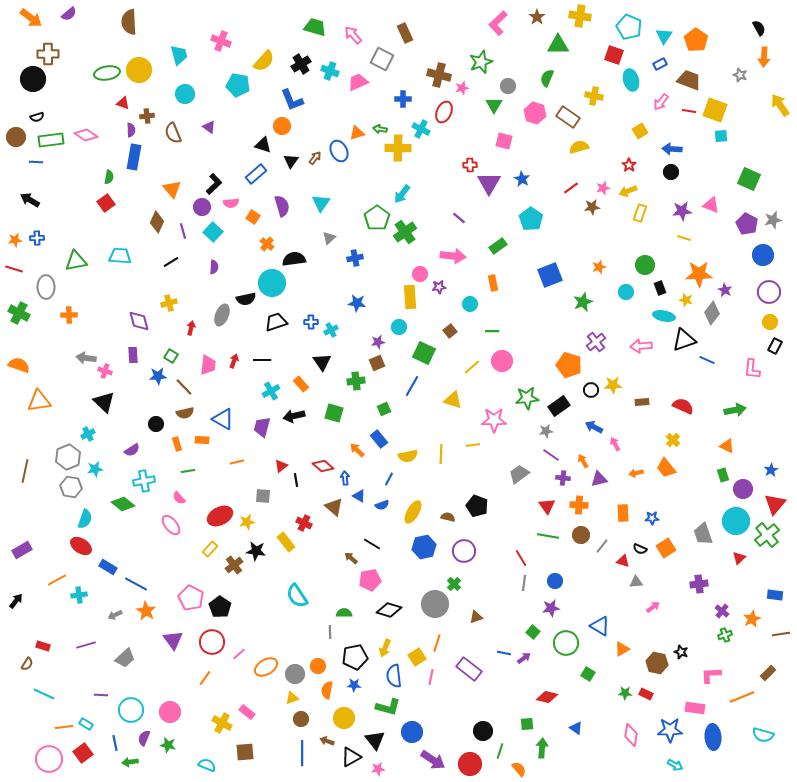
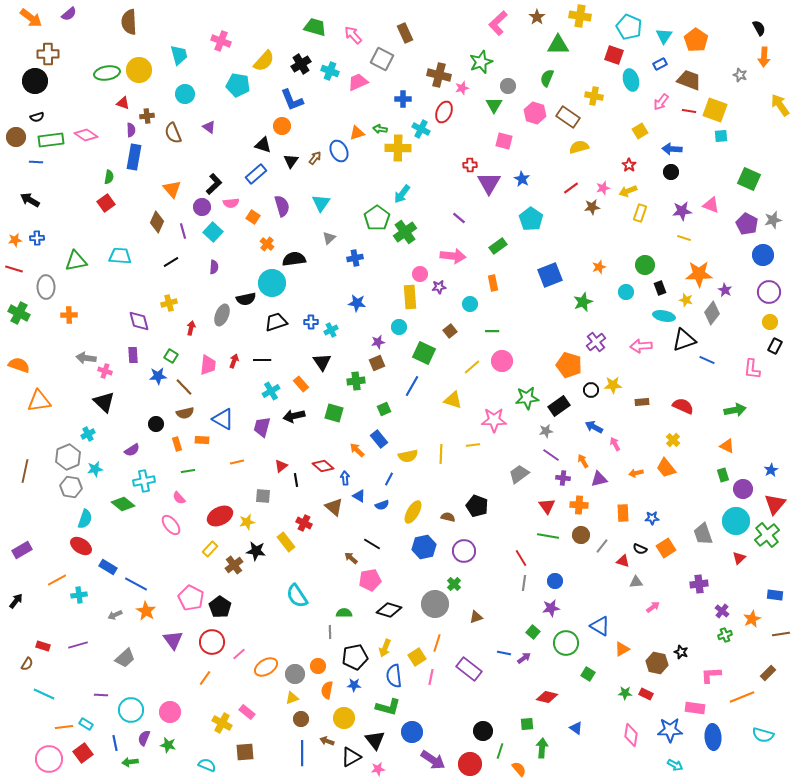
black circle at (33, 79): moved 2 px right, 2 px down
purple line at (86, 645): moved 8 px left
